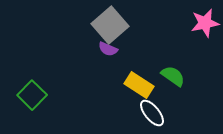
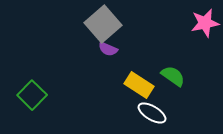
gray square: moved 7 px left, 1 px up
white ellipse: rotated 20 degrees counterclockwise
